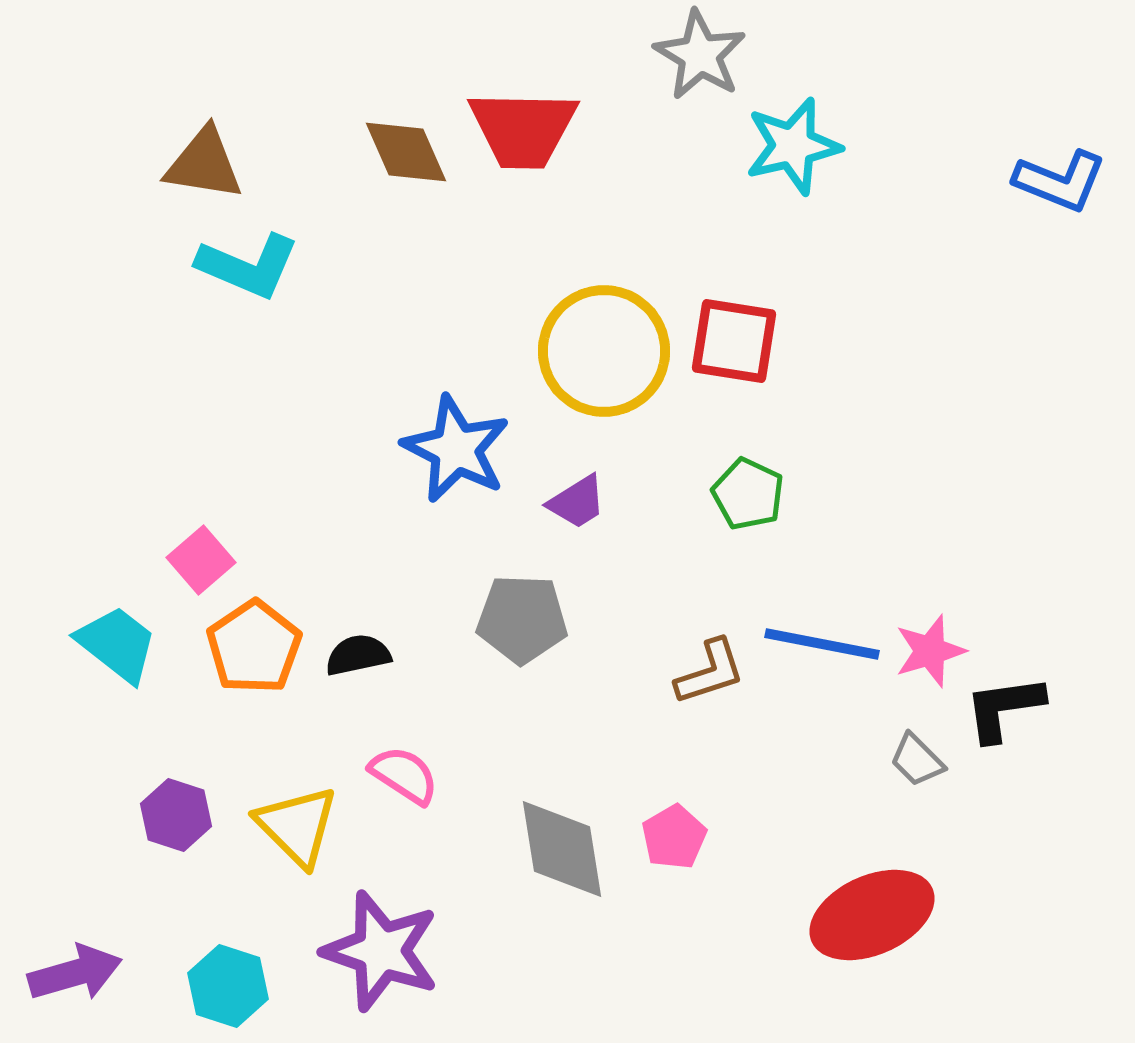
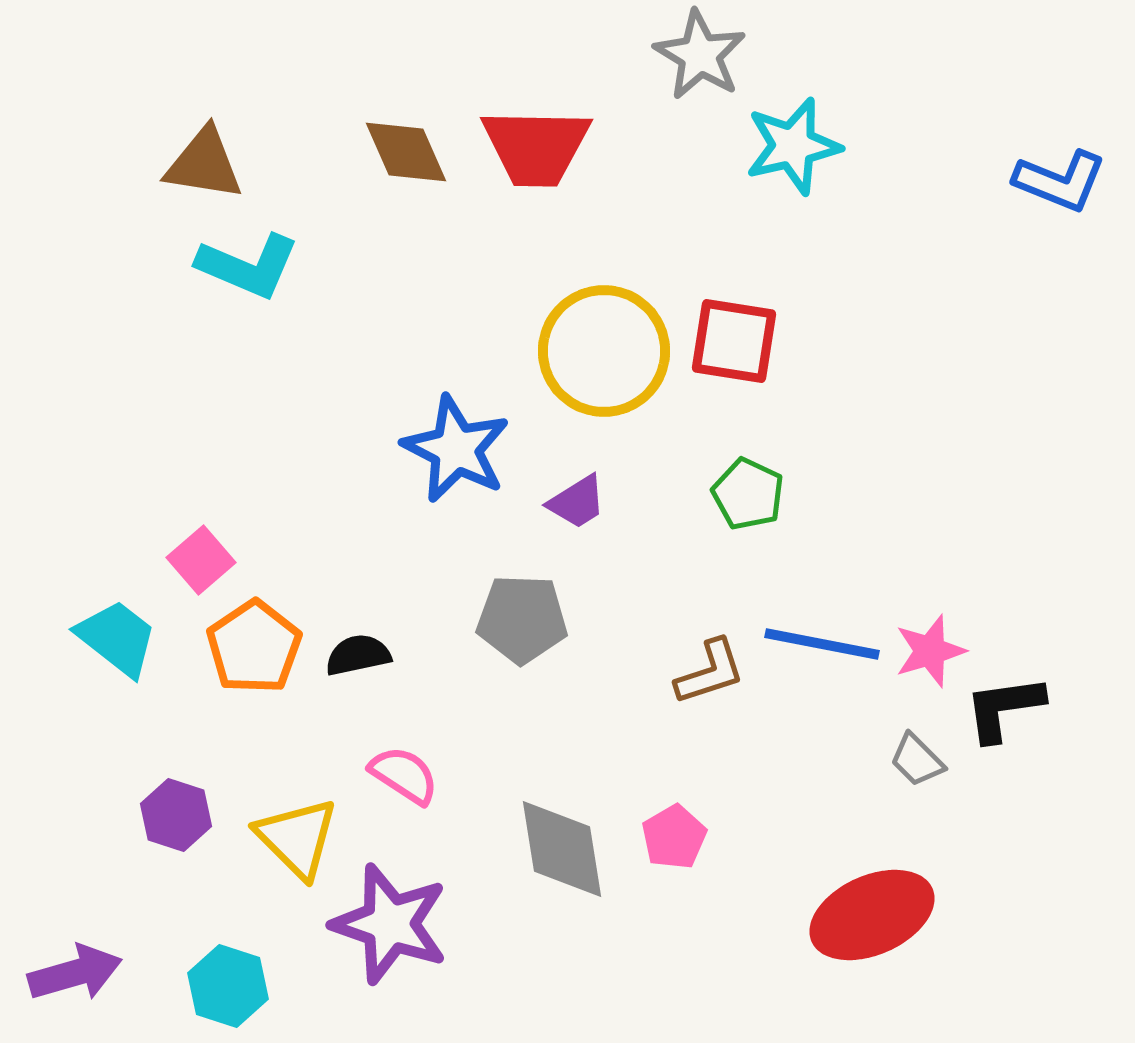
red trapezoid: moved 13 px right, 18 px down
cyan trapezoid: moved 6 px up
yellow triangle: moved 12 px down
purple star: moved 9 px right, 27 px up
